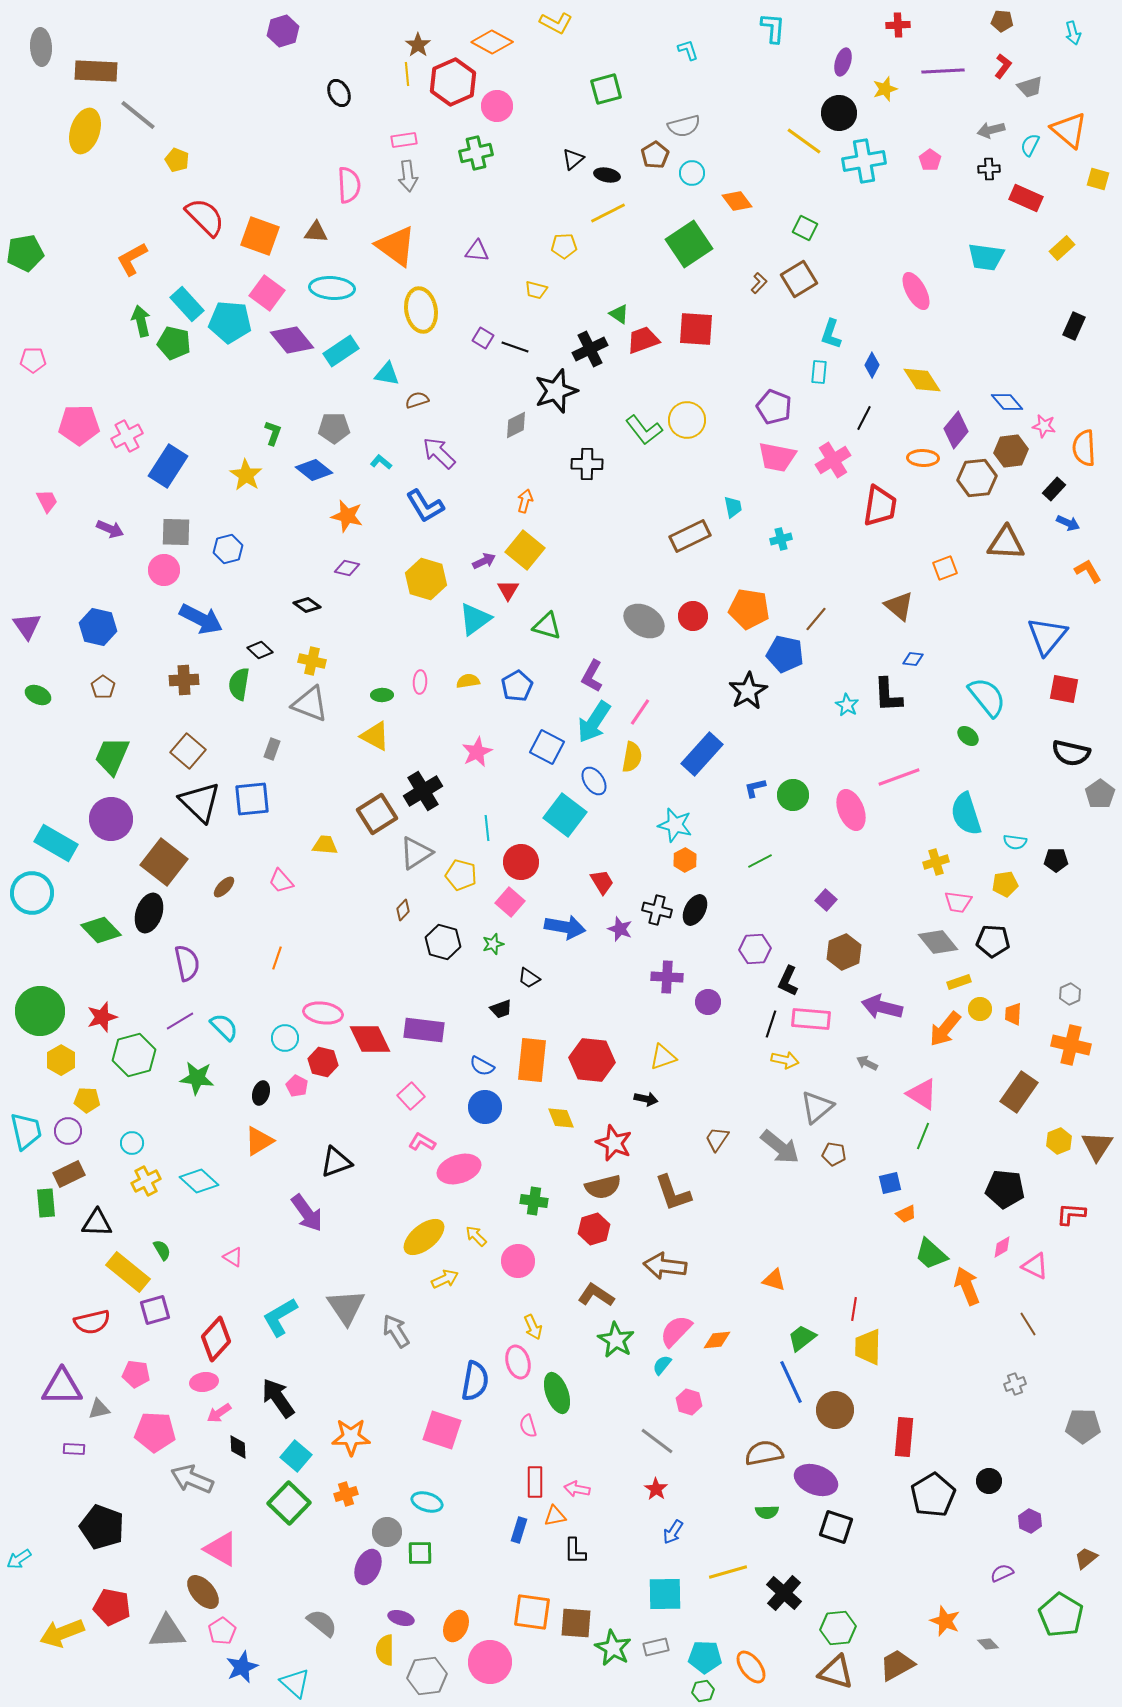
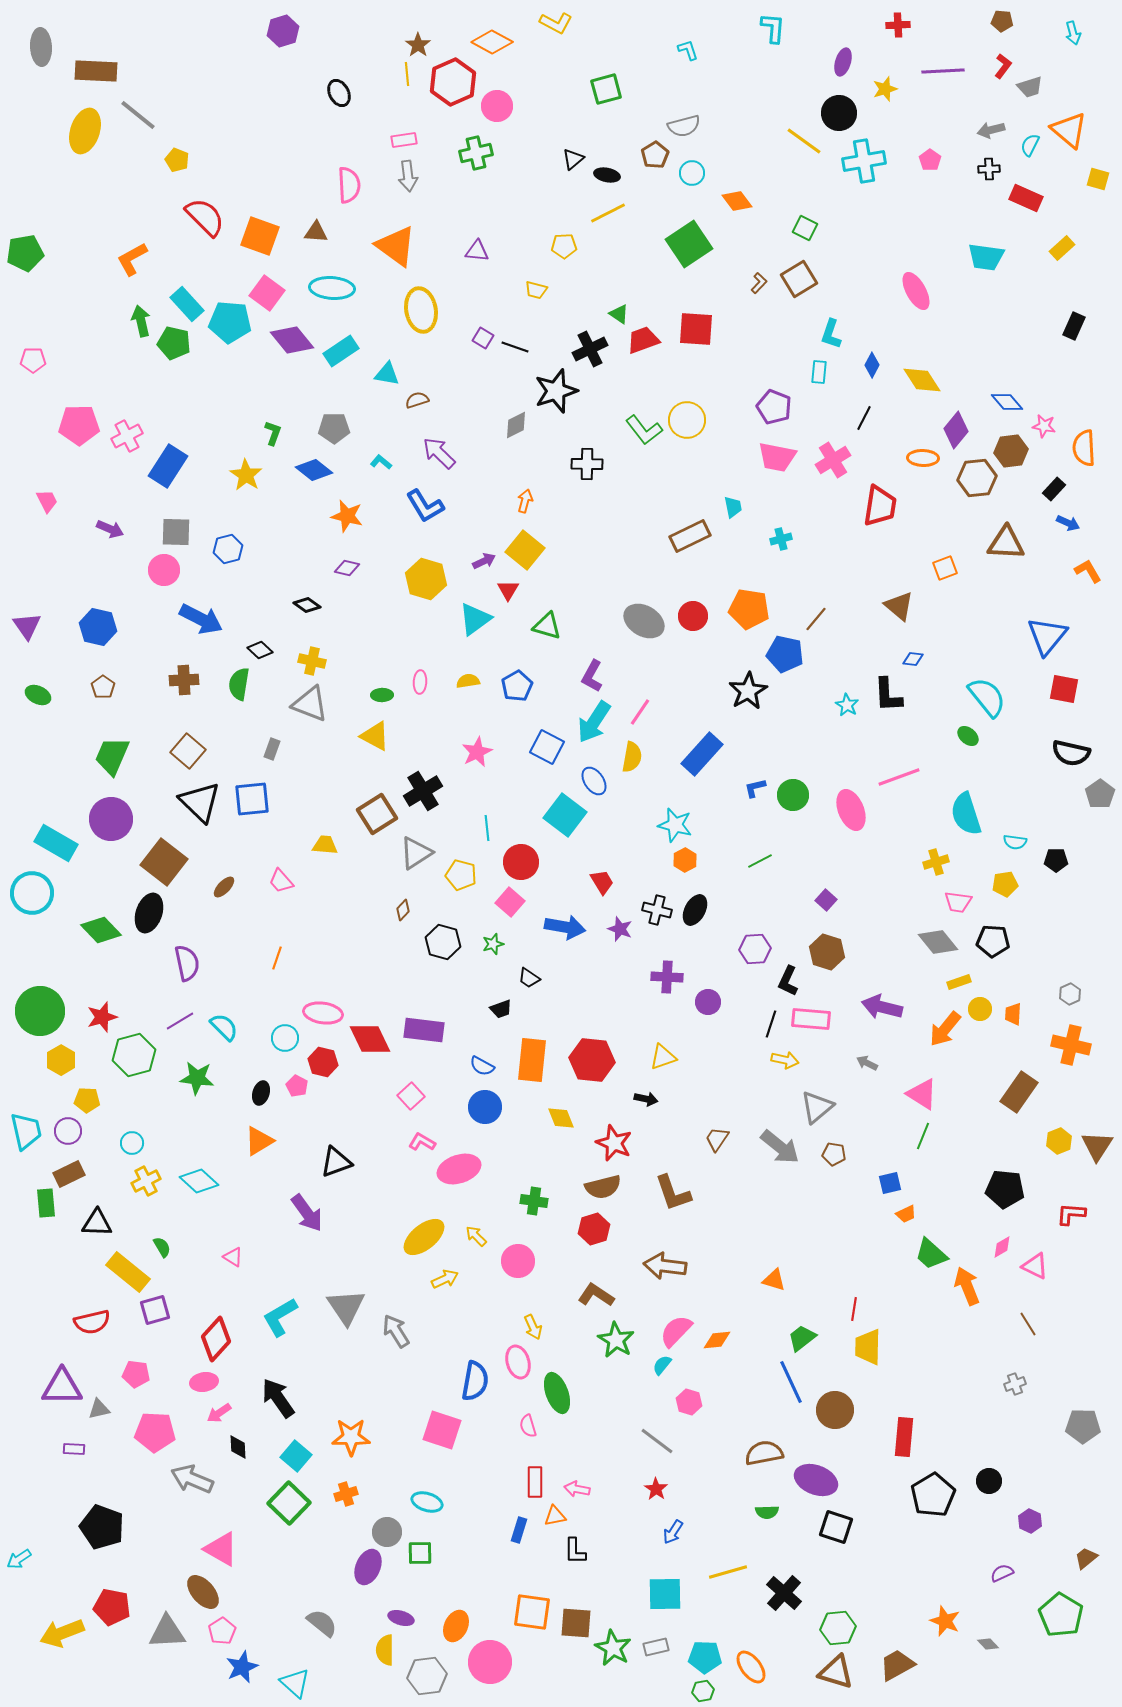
brown hexagon at (844, 952): moved 17 px left; rotated 20 degrees counterclockwise
green semicircle at (162, 1250): moved 3 px up
